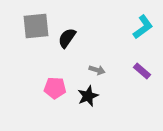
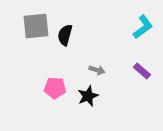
black semicircle: moved 2 px left, 3 px up; rotated 20 degrees counterclockwise
